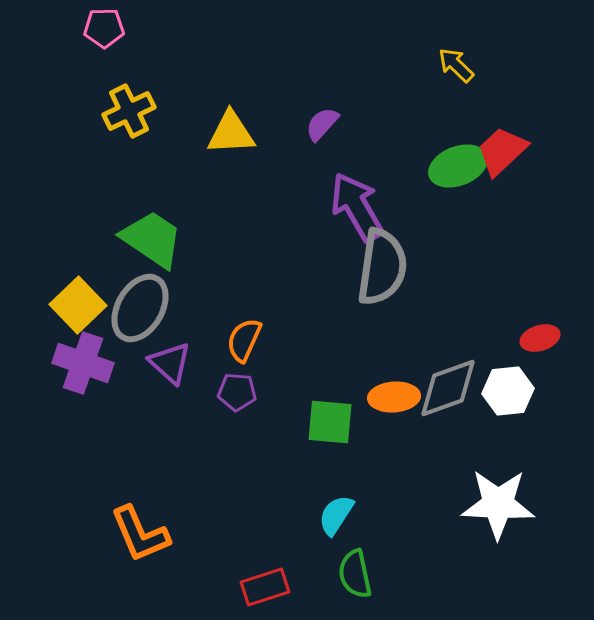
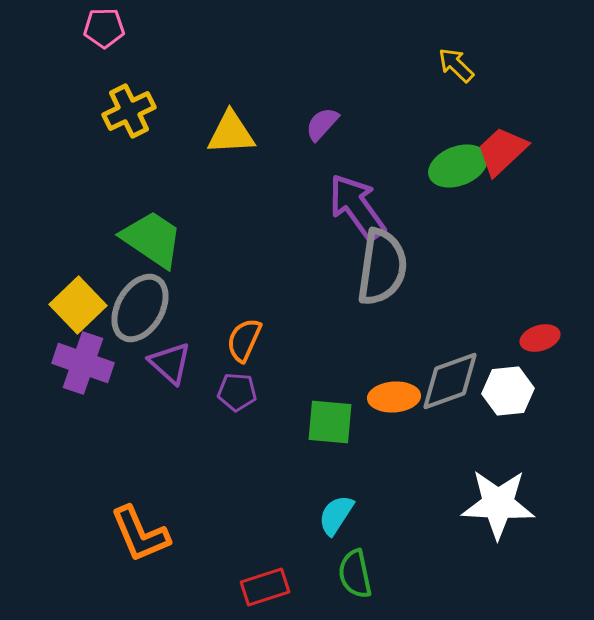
purple arrow: rotated 6 degrees counterclockwise
gray diamond: moved 2 px right, 7 px up
